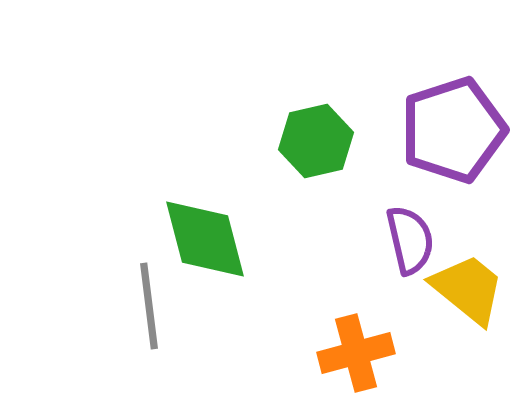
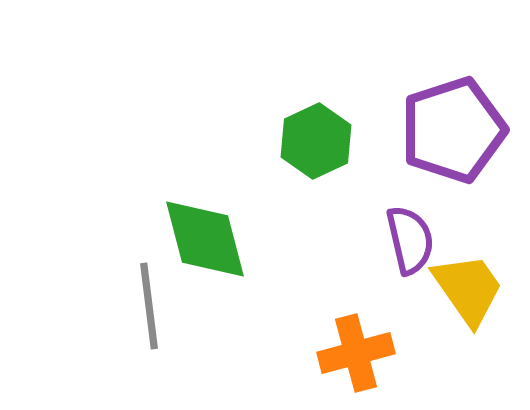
green hexagon: rotated 12 degrees counterclockwise
yellow trapezoid: rotated 16 degrees clockwise
